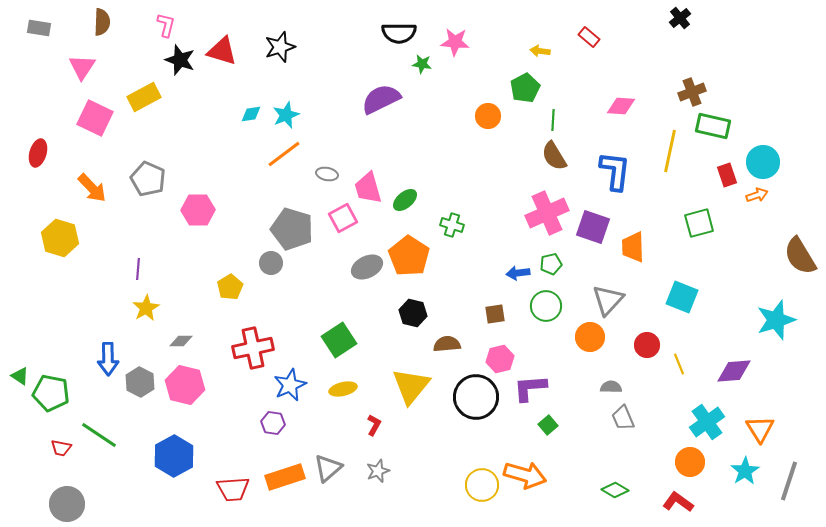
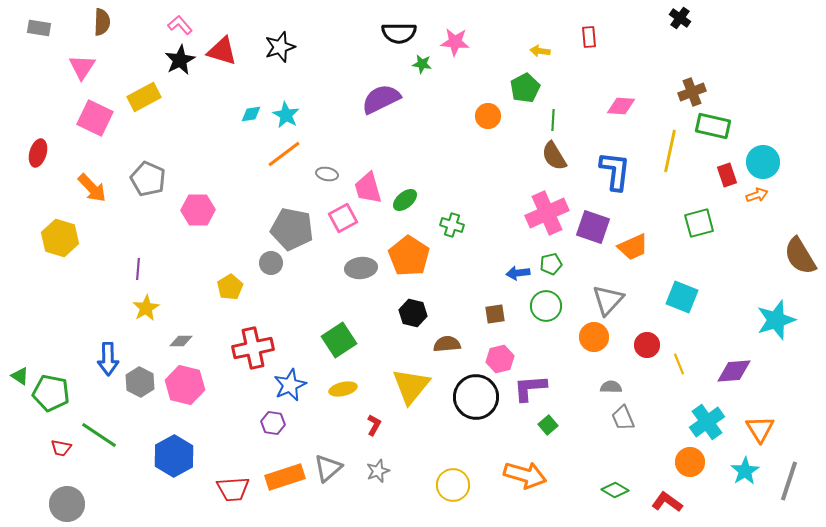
black cross at (680, 18): rotated 15 degrees counterclockwise
pink L-shape at (166, 25): moved 14 px right; rotated 55 degrees counterclockwise
red rectangle at (589, 37): rotated 45 degrees clockwise
black star at (180, 60): rotated 24 degrees clockwise
cyan star at (286, 115): rotated 20 degrees counterclockwise
gray pentagon at (292, 229): rotated 6 degrees counterclockwise
orange trapezoid at (633, 247): rotated 112 degrees counterclockwise
gray ellipse at (367, 267): moved 6 px left, 1 px down; rotated 20 degrees clockwise
orange circle at (590, 337): moved 4 px right
yellow circle at (482, 485): moved 29 px left
red L-shape at (678, 502): moved 11 px left
